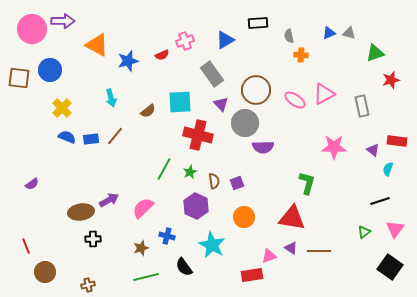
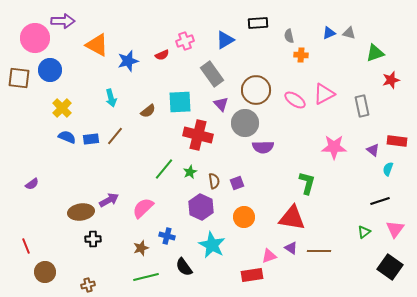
pink circle at (32, 29): moved 3 px right, 9 px down
green line at (164, 169): rotated 10 degrees clockwise
purple hexagon at (196, 206): moved 5 px right, 1 px down
